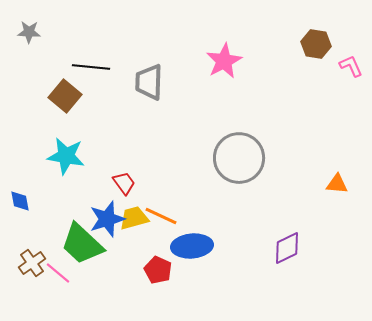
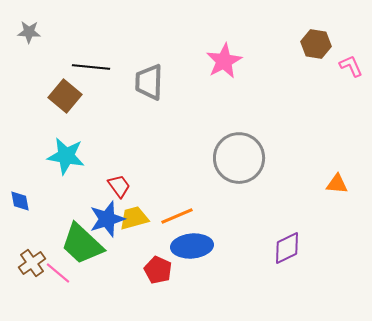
red trapezoid: moved 5 px left, 3 px down
orange line: moved 16 px right; rotated 48 degrees counterclockwise
